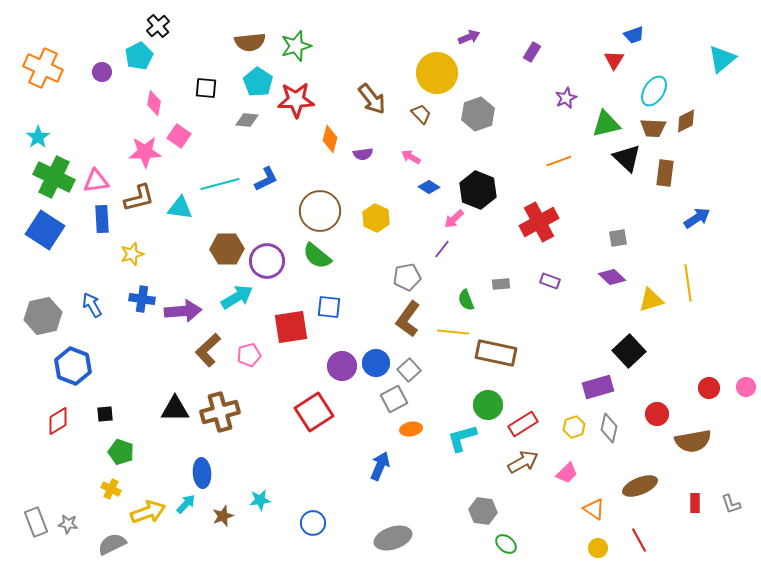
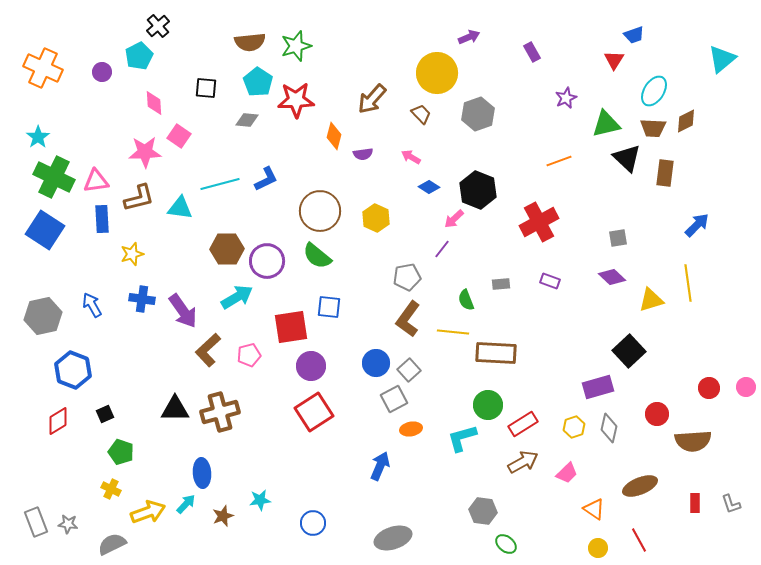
purple rectangle at (532, 52): rotated 60 degrees counterclockwise
brown arrow at (372, 99): rotated 80 degrees clockwise
pink diamond at (154, 103): rotated 15 degrees counterclockwise
orange diamond at (330, 139): moved 4 px right, 3 px up
blue arrow at (697, 218): moved 7 px down; rotated 12 degrees counterclockwise
purple arrow at (183, 311): rotated 60 degrees clockwise
brown rectangle at (496, 353): rotated 9 degrees counterclockwise
blue hexagon at (73, 366): moved 4 px down
purple circle at (342, 366): moved 31 px left
black square at (105, 414): rotated 18 degrees counterclockwise
brown semicircle at (693, 441): rotated 6 degrees clockwise
